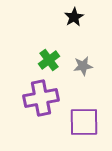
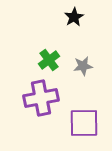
purple square: moved 1 px down
